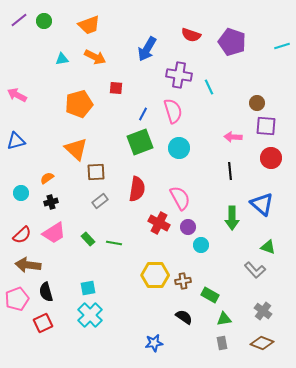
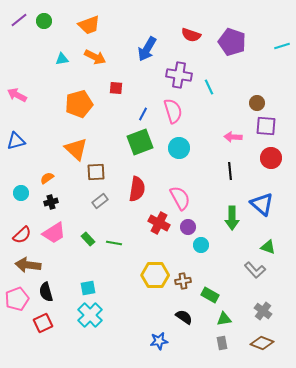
blue star at (154, 343): moved 5 px right, 2 px up
